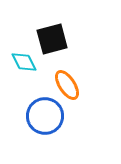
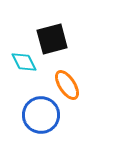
blue circle: moved 4 px left, 1 px up
